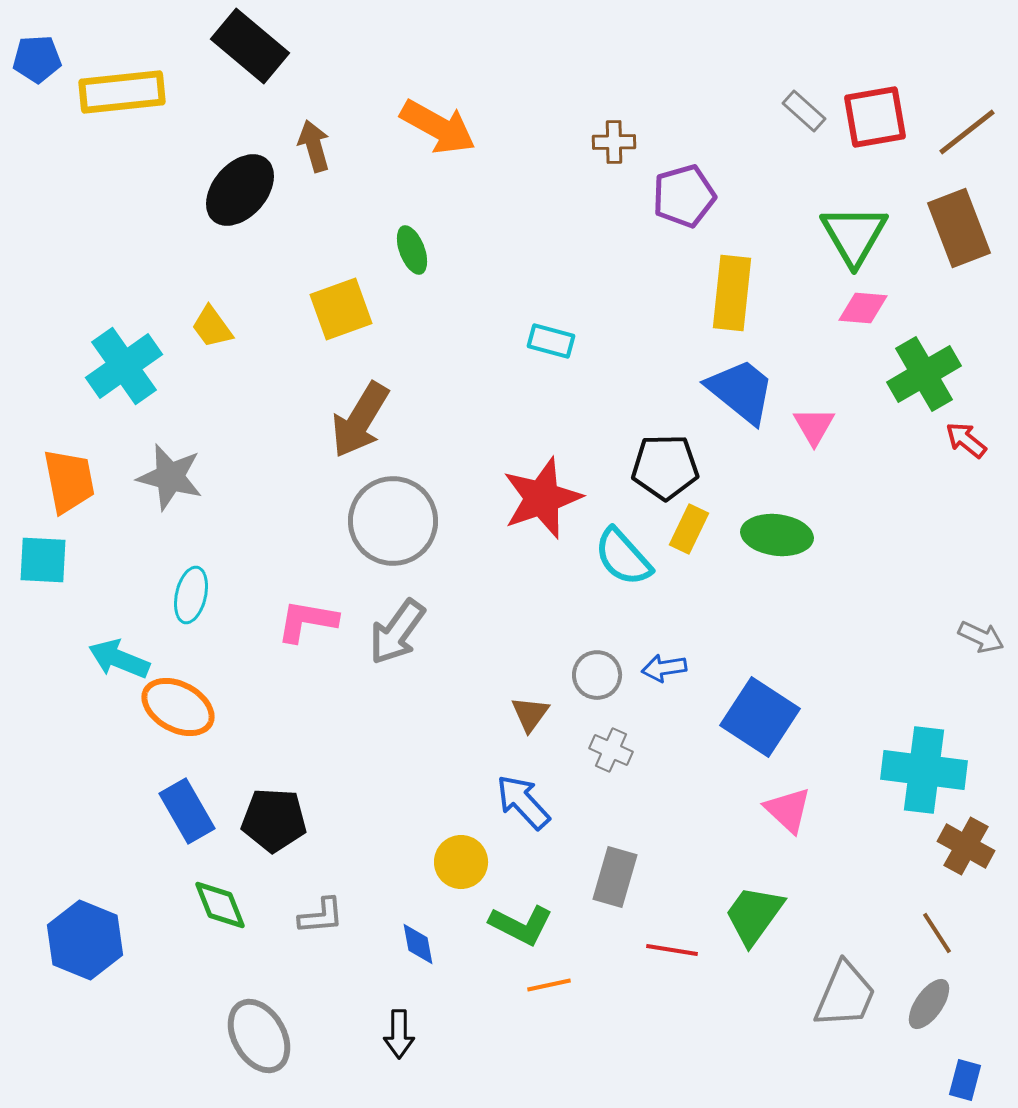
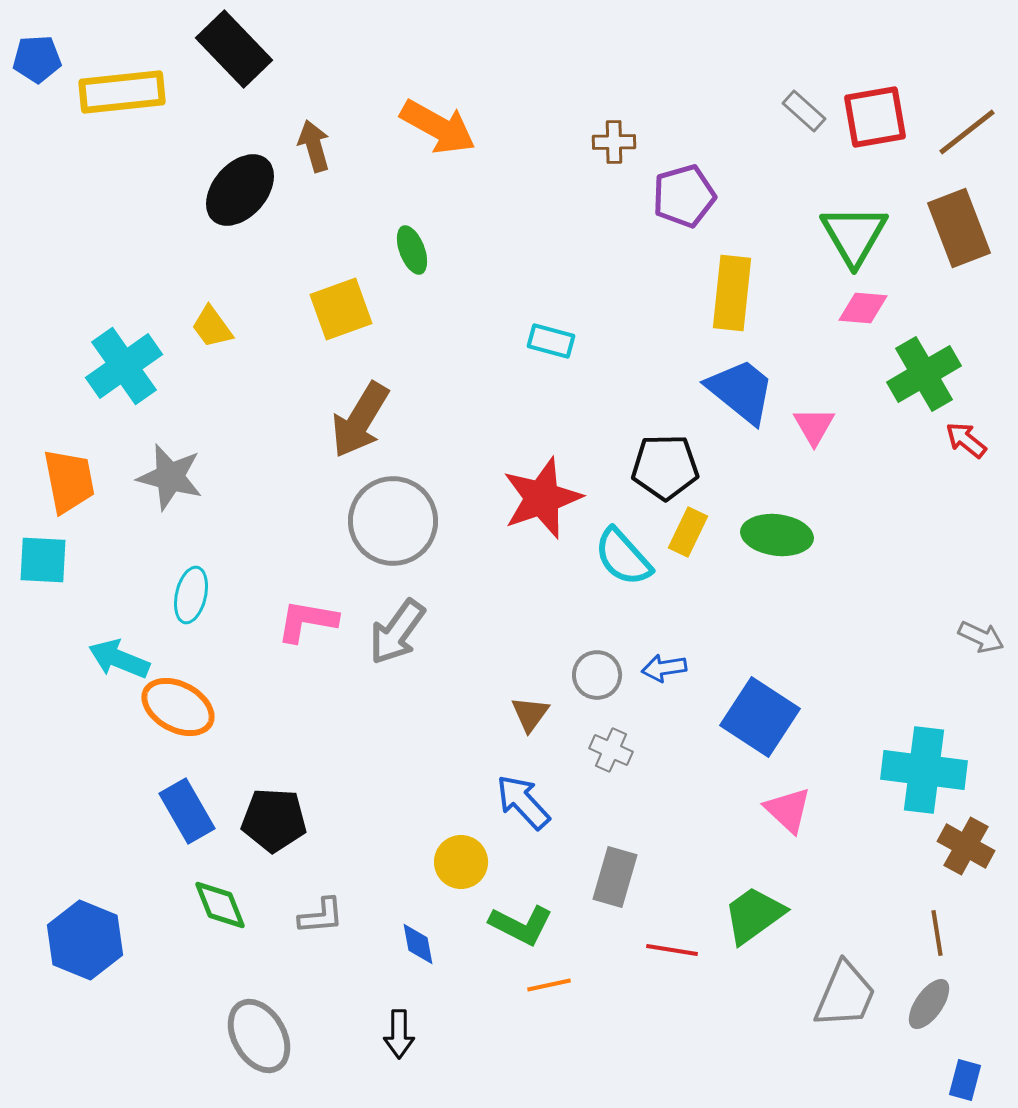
black rectangle at (250, 46): moved 16 px left, 3 px down; rotated 6 degrees clockwise
yellow rectangle at (689, 529): moved 1 px left, 3 px down
green trapezoid at (754, 915): rotated 18 degrees clockwise
brown line at (937, 933): rotated 24 degrees clockwise
